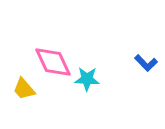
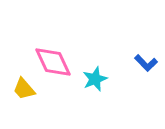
cyan star: moved 8 px right; rotated 25 degrees counterclockwise
